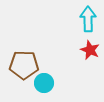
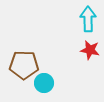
red star: rotated 12 degrees counterclockwise
